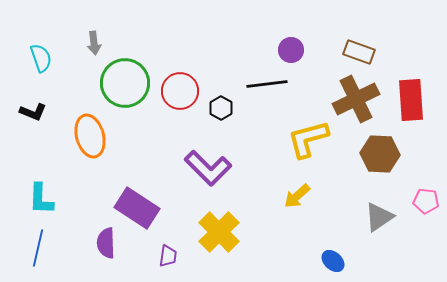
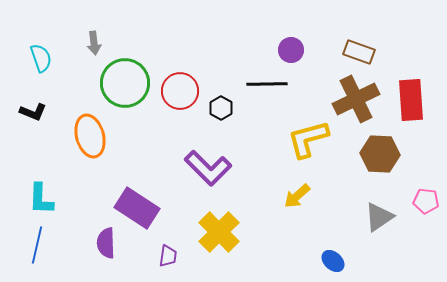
black line: rotated 6 degrees clockwise
blue line: moved 1 px left, 3 px up
